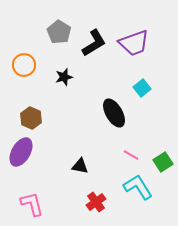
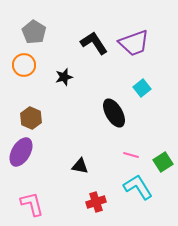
gray pentagon: moved 25 px left
black L-shape: rotated 92 degrees counterclockwise
pink line: rotated 14 degrees counterclockwise
red cross: rotated 18 degrees clockwise
